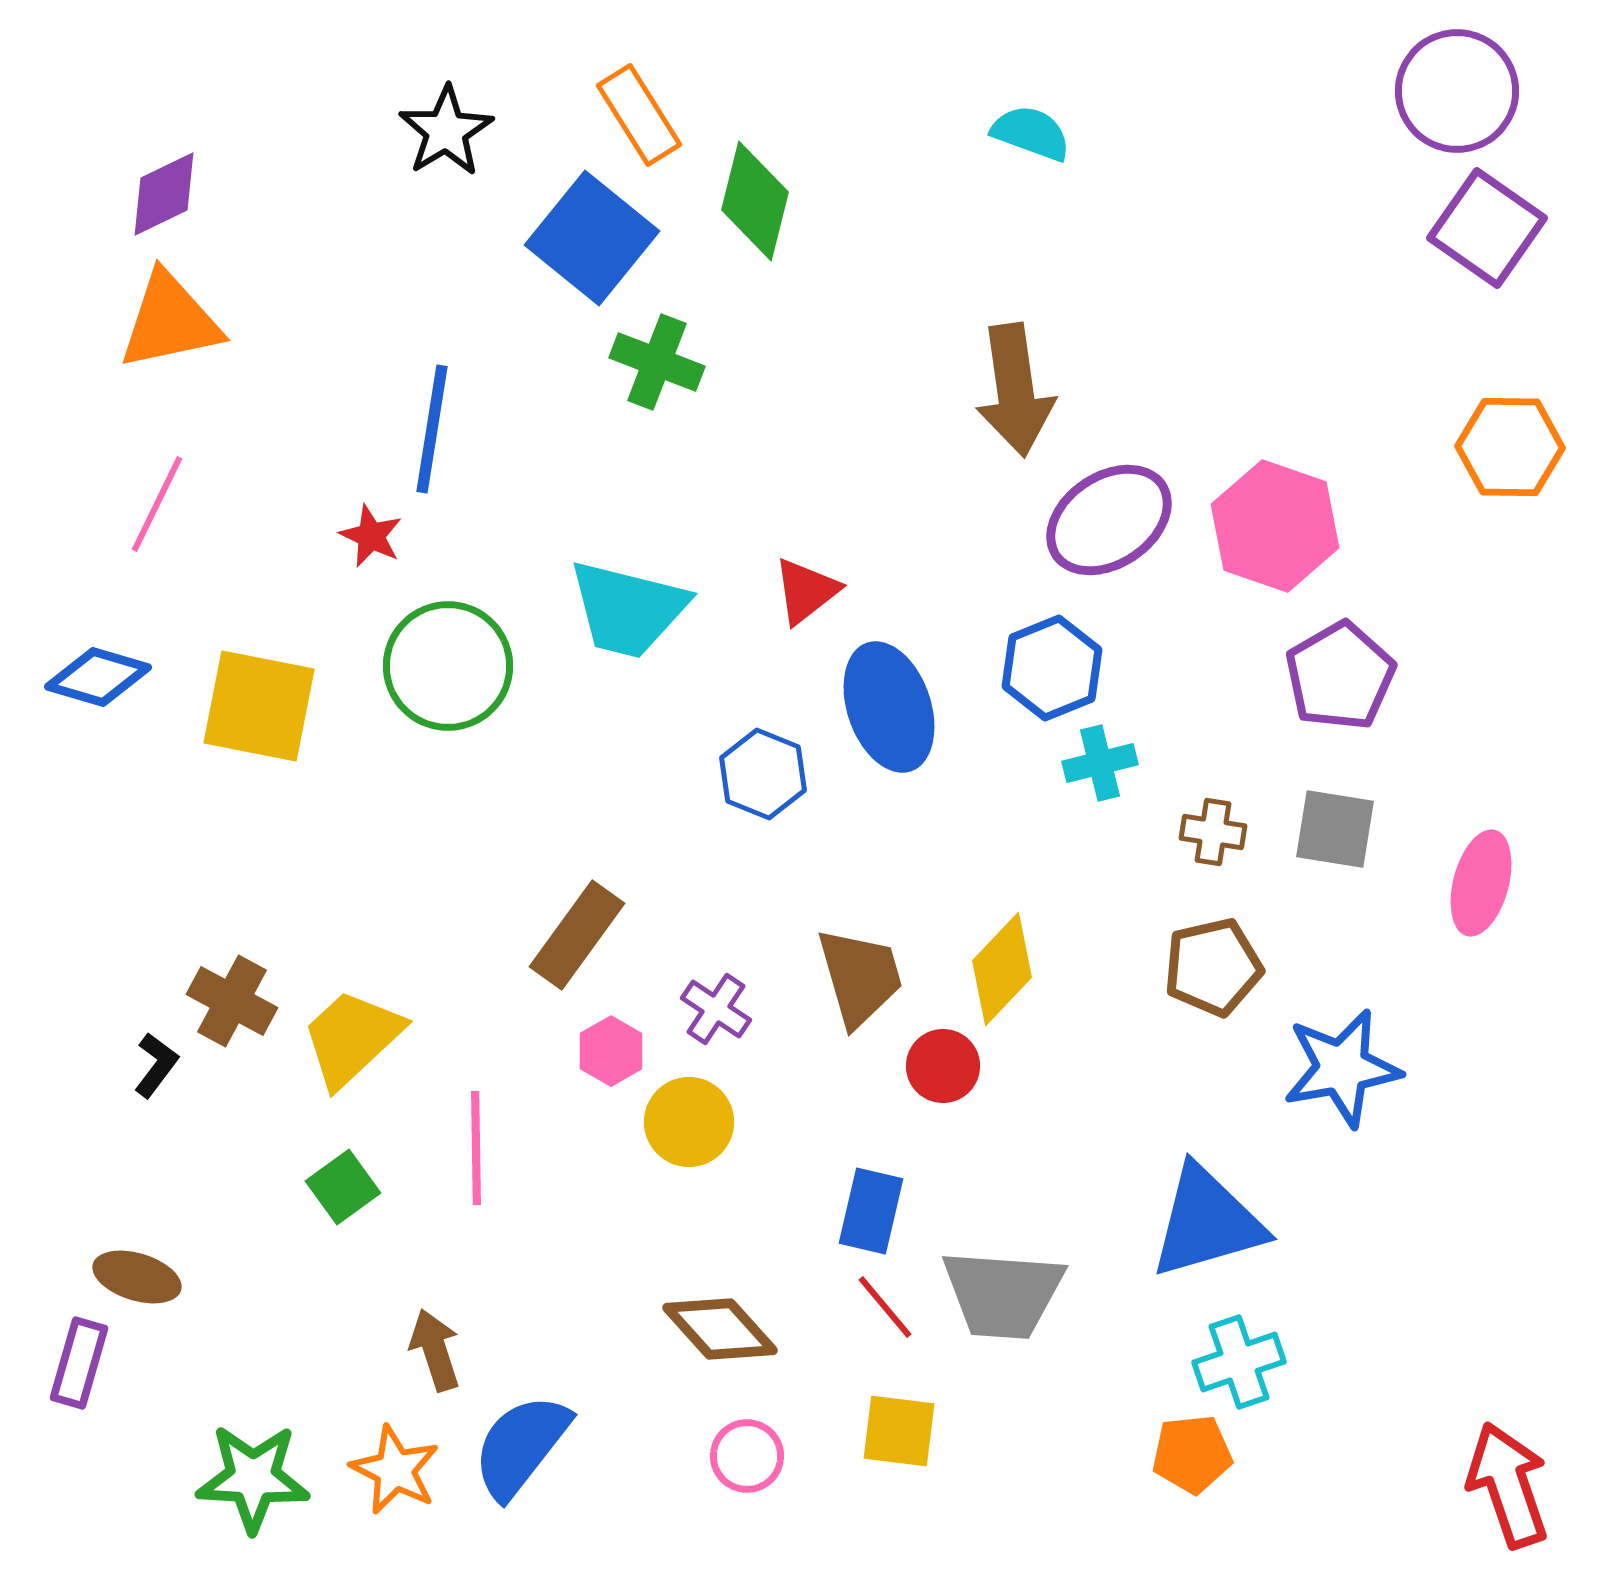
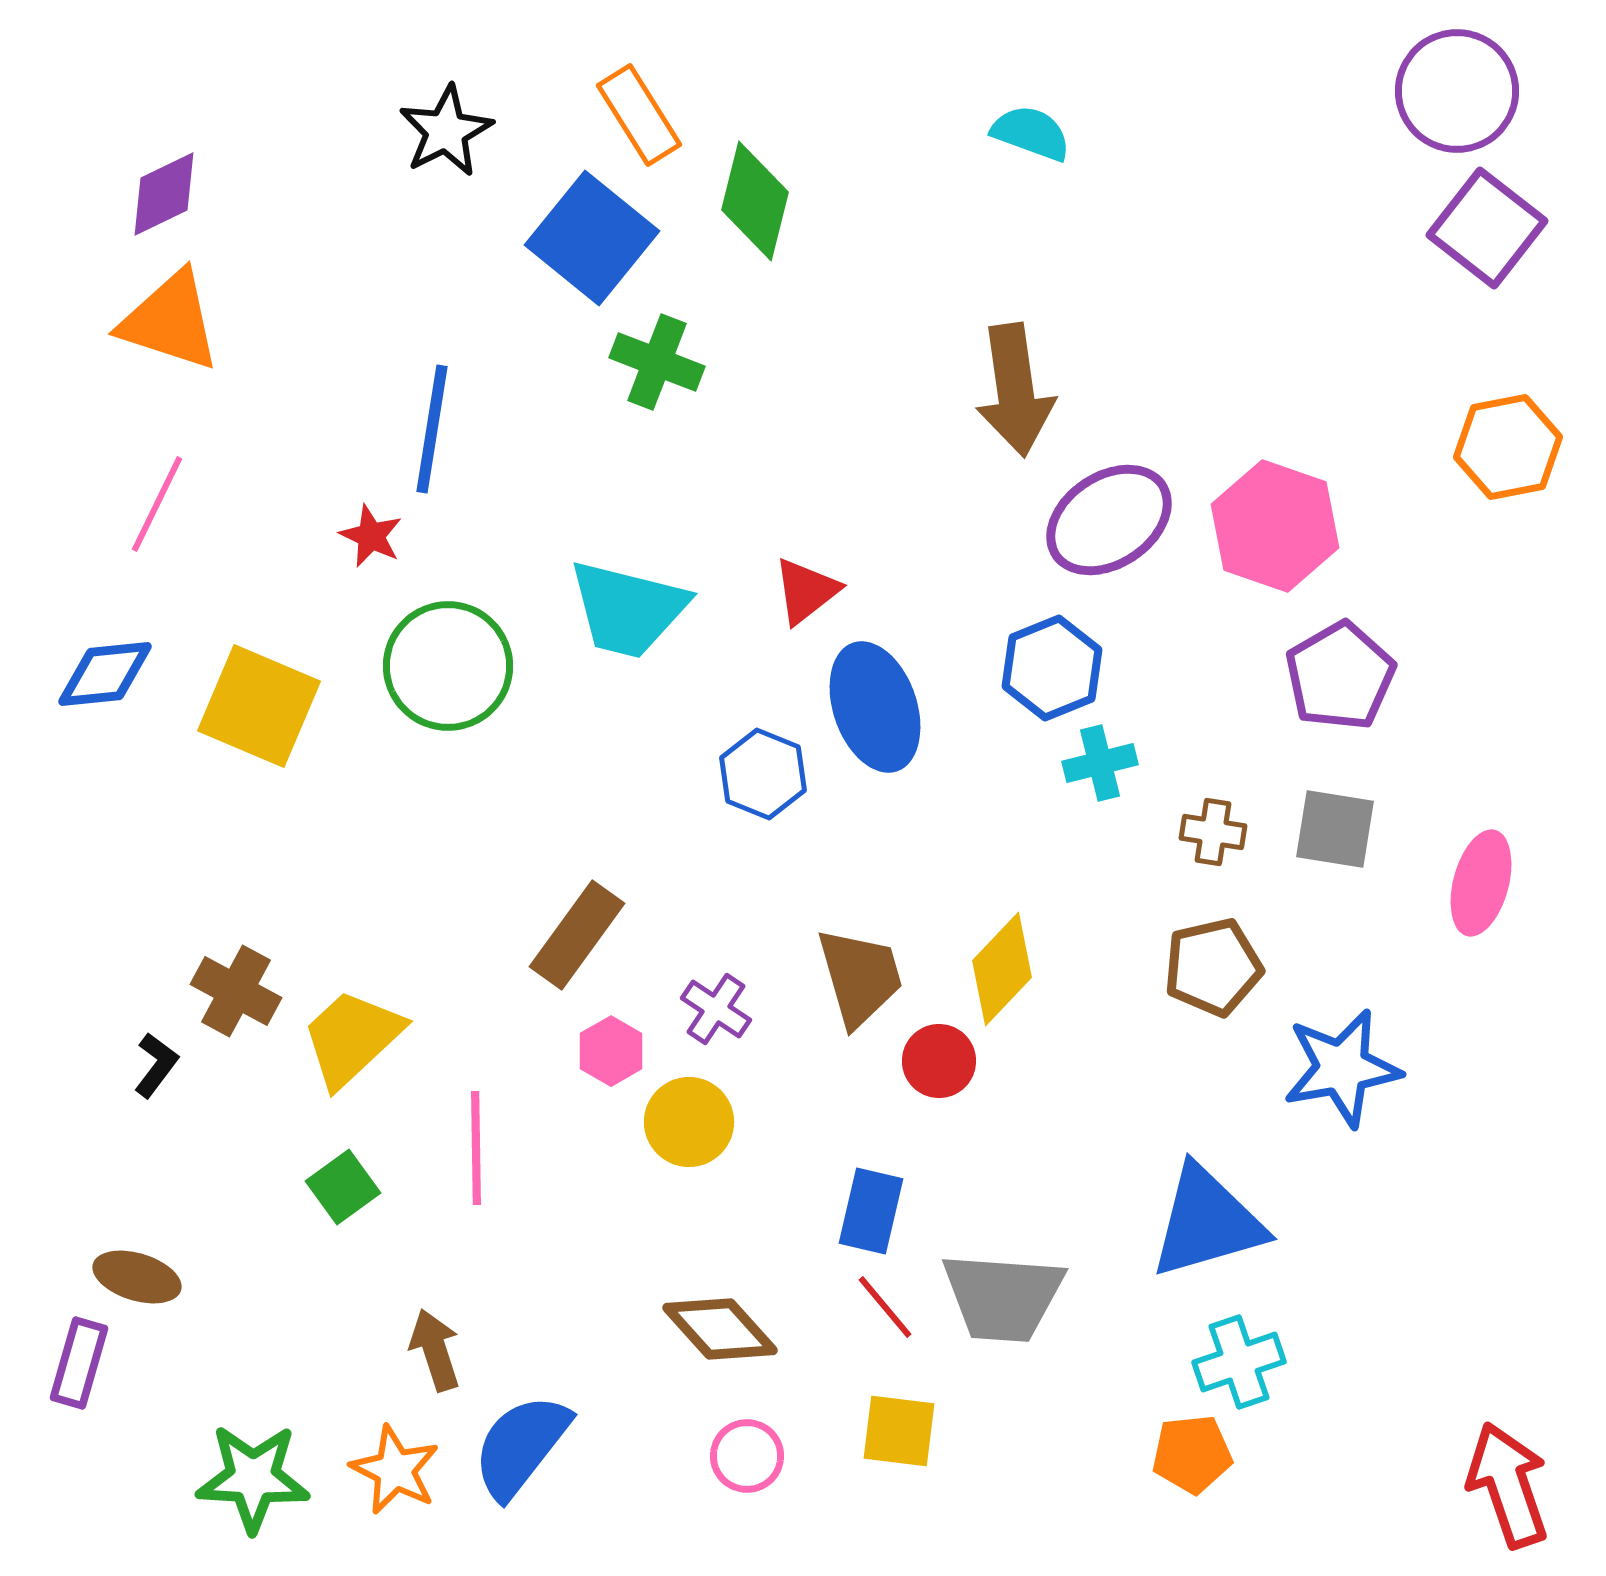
black star at (446, 131): rotated 4 degrees clockwise
purple square at (1487, 228): rotated 3 degrees clockwise
orange triangle at (170, 321): rotated 30 degrees clockwise
orange hexagon at (1510, 447): moved 2 px left; rotated 12 degrees counterclockwise
blue diamond at (98, 677): moved 7 px right, 3 px up; rotated 22 degrees counterclockwise
yellow square at (259, 706): rotated 12 degrees clockwise
blue ellipse at (889, 707): moved 14 px left
brown cross at (232, 1001): moved 4 px right, 10 px up
red circle at (943, 1066): moved 4 px left, 5 px up
gray trapezoid at (1003, 1294): moved 3 px down
